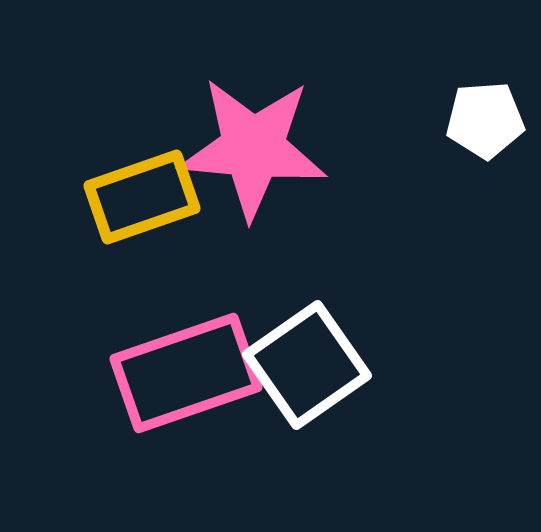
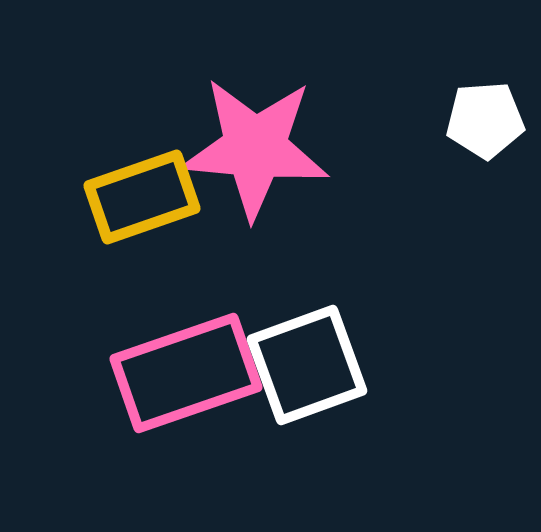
pink star: moved 2 px right
white square: rotated 15 degrees clockwise
